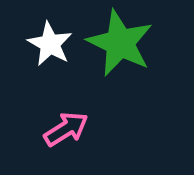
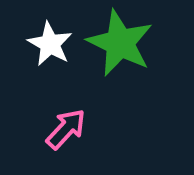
pink arrow: rotated 15 degrees counterclockwise
